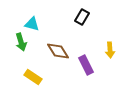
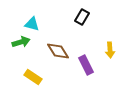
green arrow: rotated 90 degrees counterclockwise
